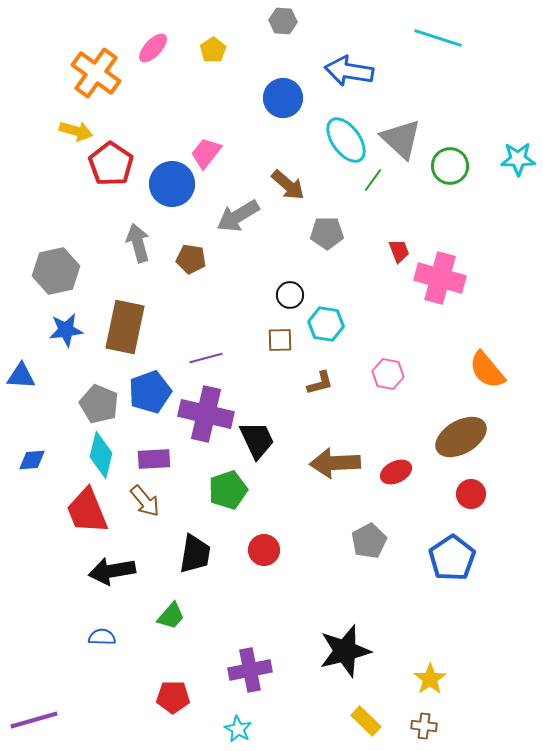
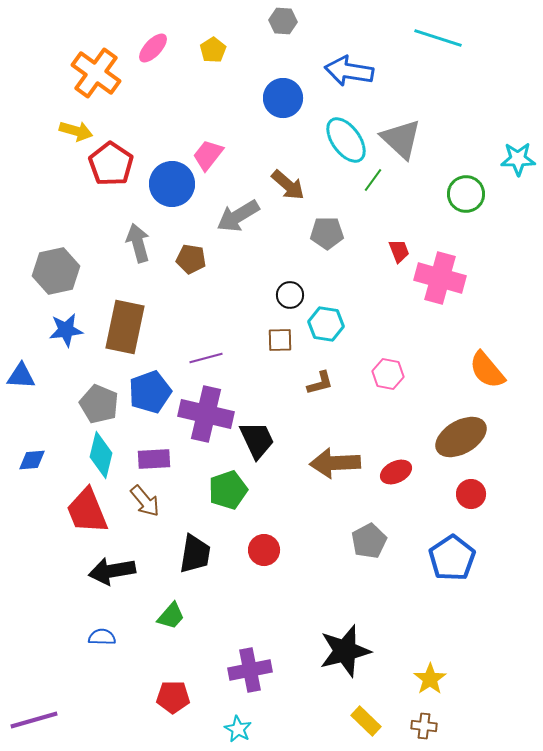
pink trapezoid at (206, 153): moved 2 px right, 2 px down
green circle at (450, 166): moved 16 px right, 28 px down
